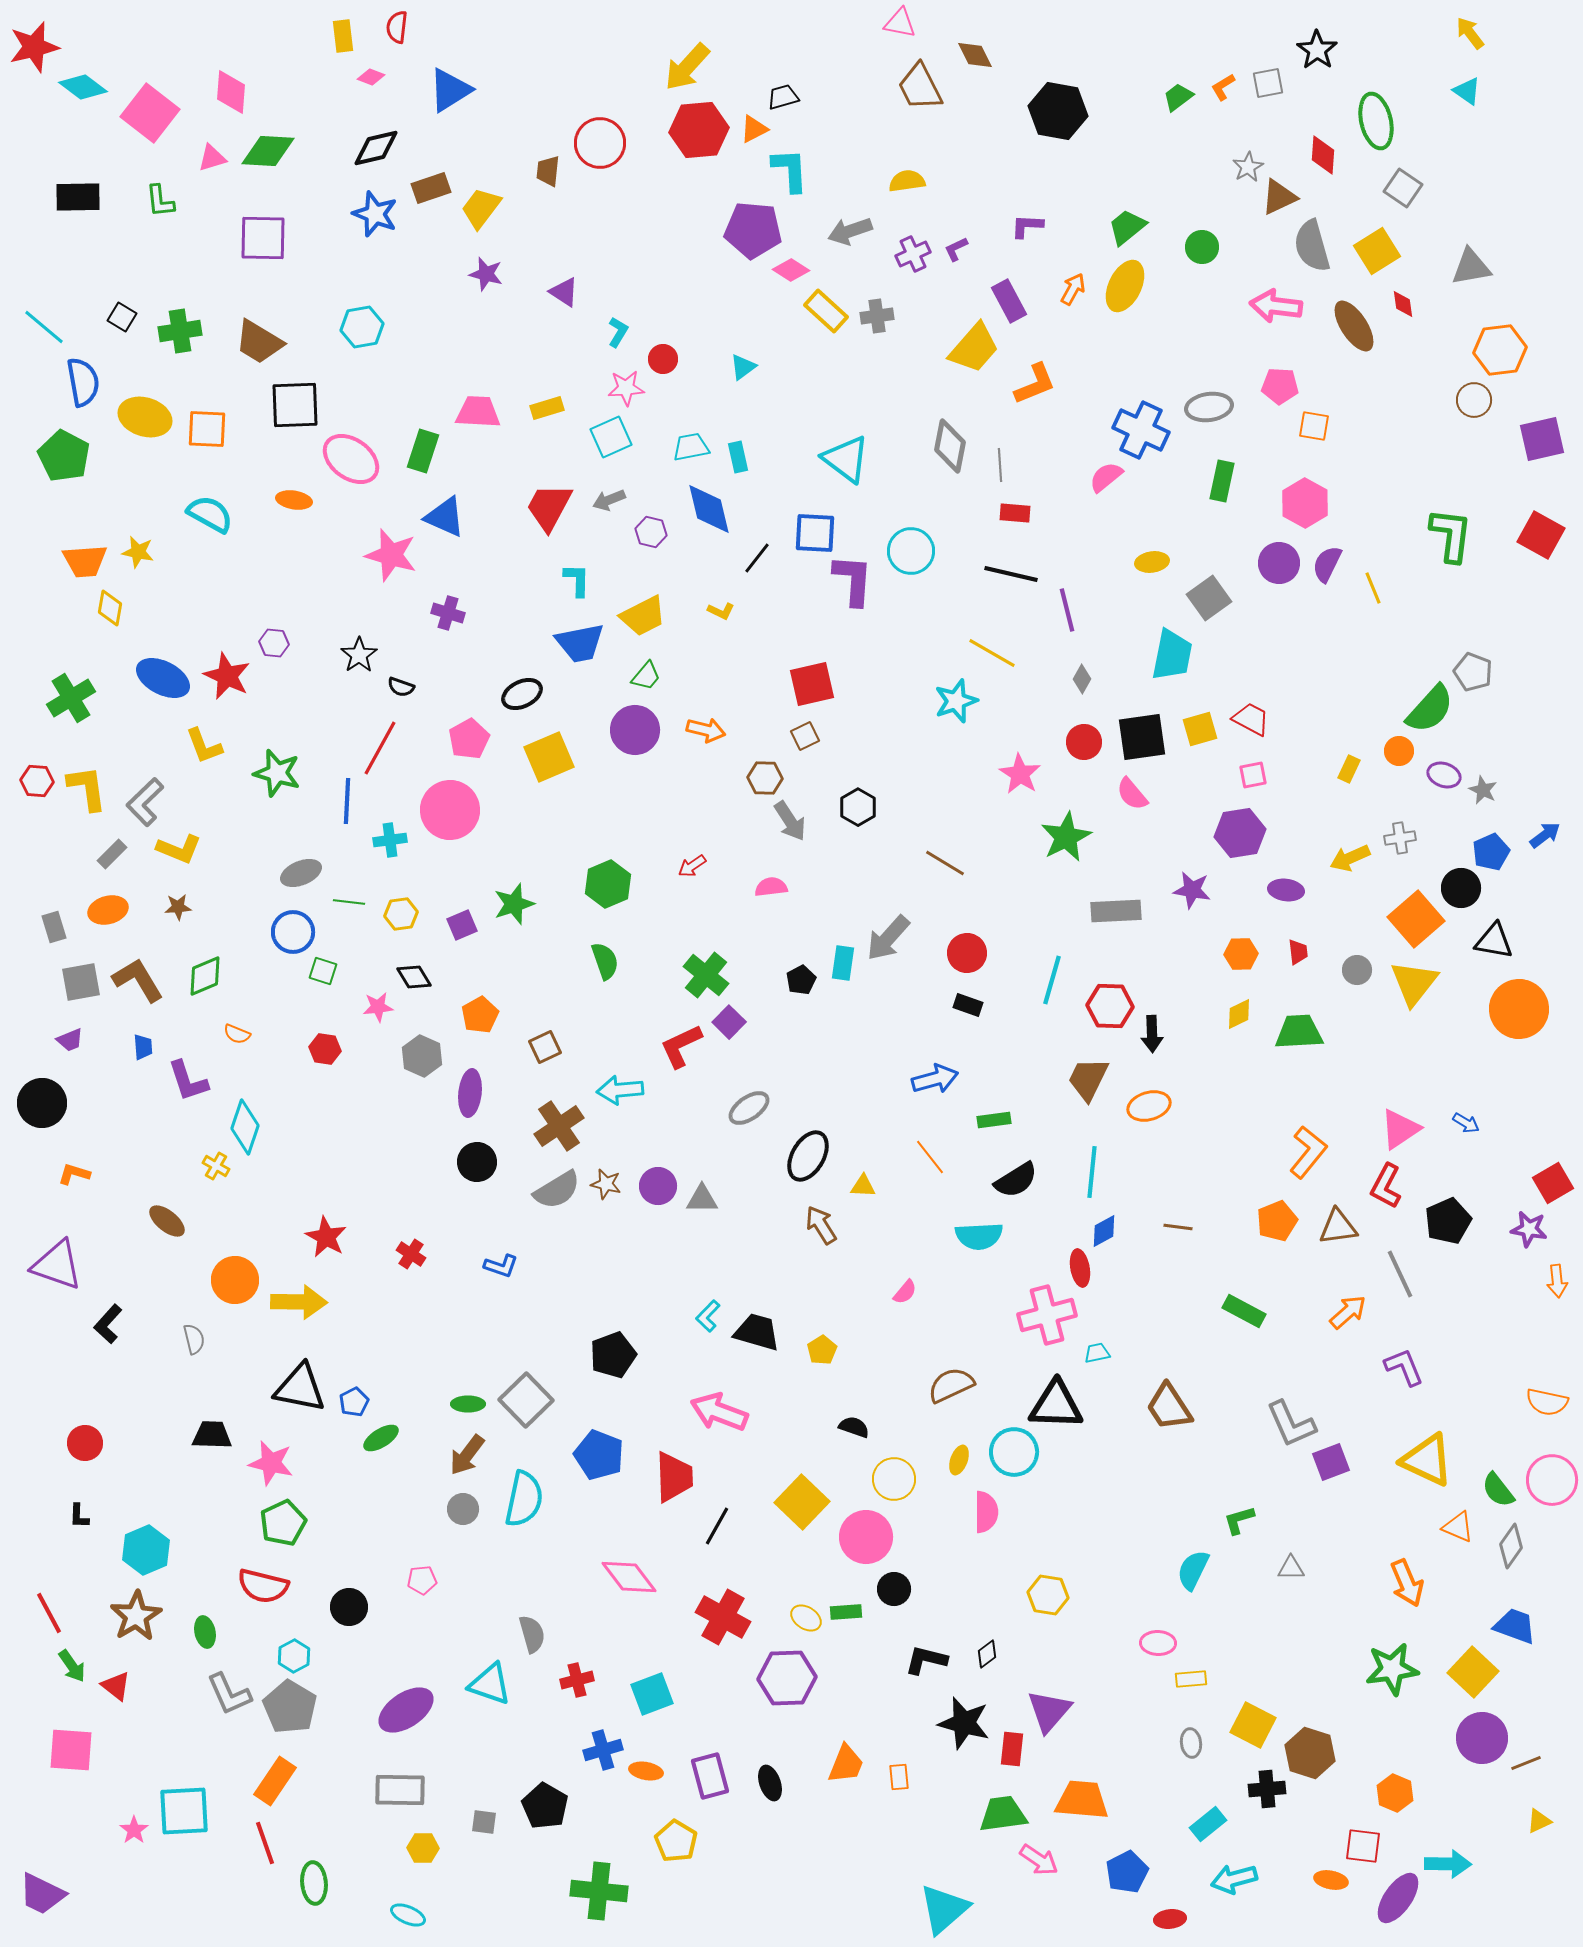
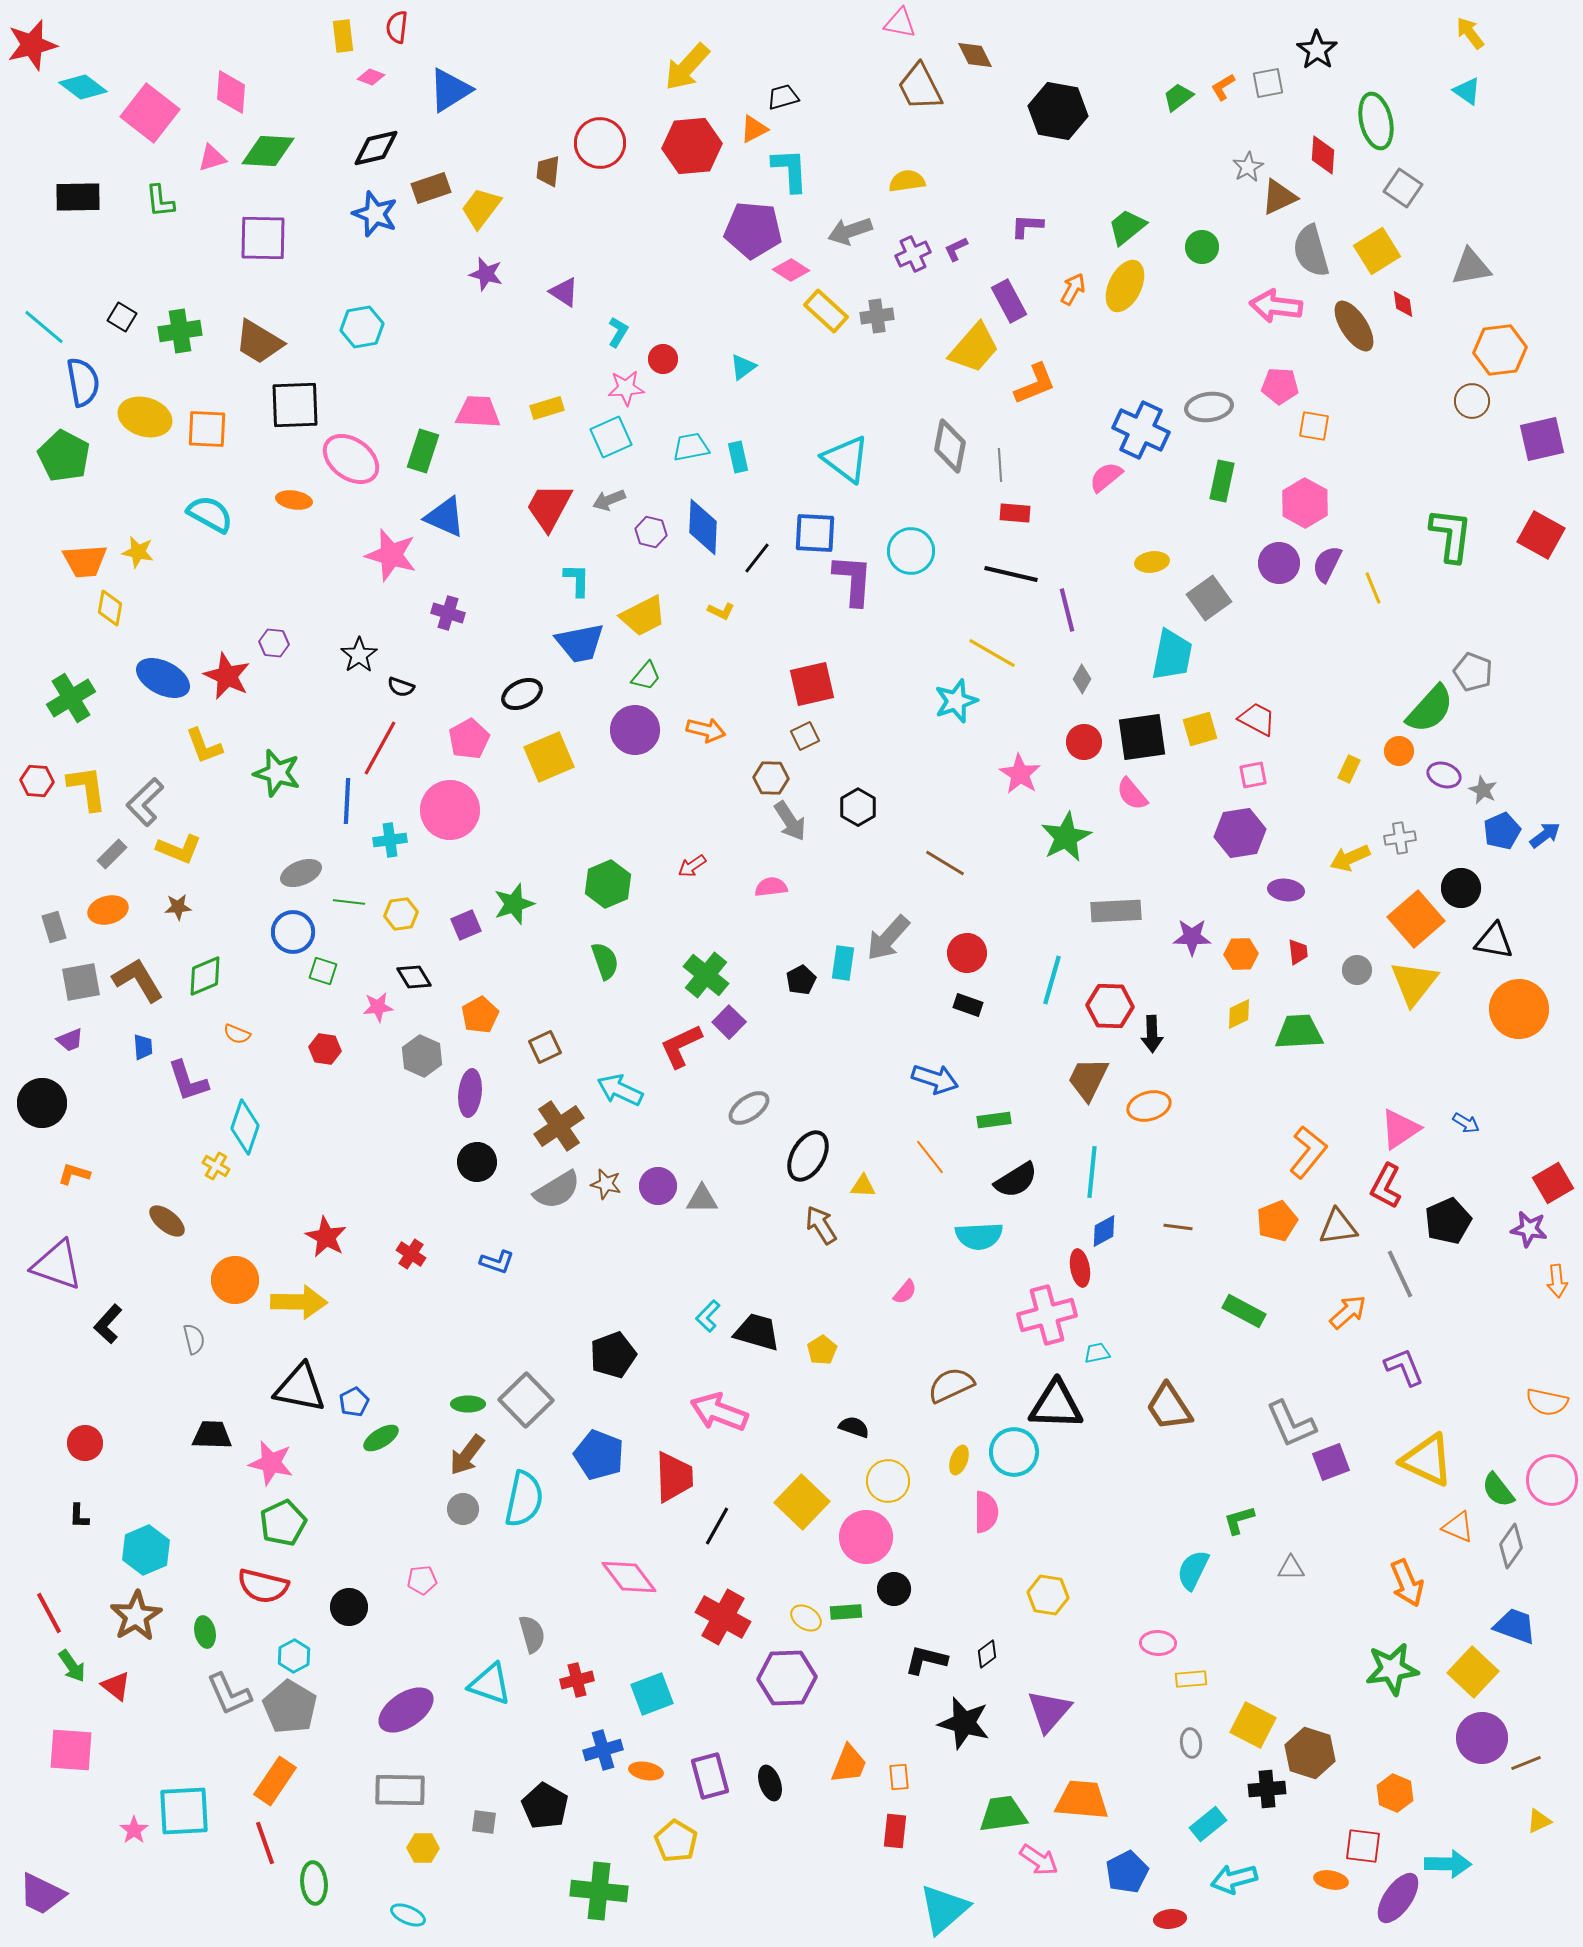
red star at (34, 47): moved 2 px left, 2 px up
red hexagon at (699, 130): moved 7 px left, 16 px down
gray semicircle at (1312, 246): moved 1 px left, 5 px down
brown circle at (1474, 400): moved 2 px left, 1 px down
blue diamond at (709, 509): moved 6 px left, 18 px down; rotated 16 degrees clockwise
red trapezoid at (1251, 719): moved 6 px right
brown hexagon at (765, 778): moved 6 px right
blue pentagon at (1491, 852): moved 11 px right, 21 px up
purple star at (1192, 890): moved 47 px down; rotated 9 degrees counterclockwise
purple square at (462, 925): moved 4 px right
blue arrow at (935, 1079): rotated 33 degrees clockwise
cyan arrow at (620, 1090): rotated 30 degrees clockwise
blue L-shape at (501, 1266): moved 4 px left, 4 px up
yellow circle at (894, 1479): moved 6 px left, 2 px down
red rectangle at (1012, 1749): moved 117 px left, 82 px down
orange trapezoid at (846, 1764): moved 3 px right
